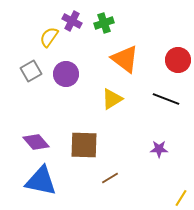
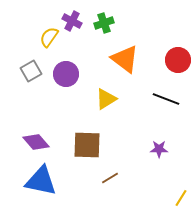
yellow triangle: moved 6 px left
brown square: moved 3 px right
